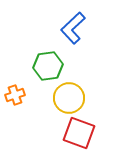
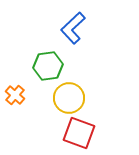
orange cross: rotated 30 degrees counterclockwise
